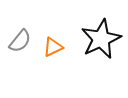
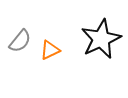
orange triangle: moved 3 px left, 3 px down
